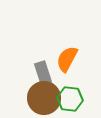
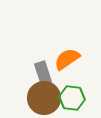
orange semicircle: rotated 28 degrees clockwise
green hexagon: moved 2 px right, 1 px up
